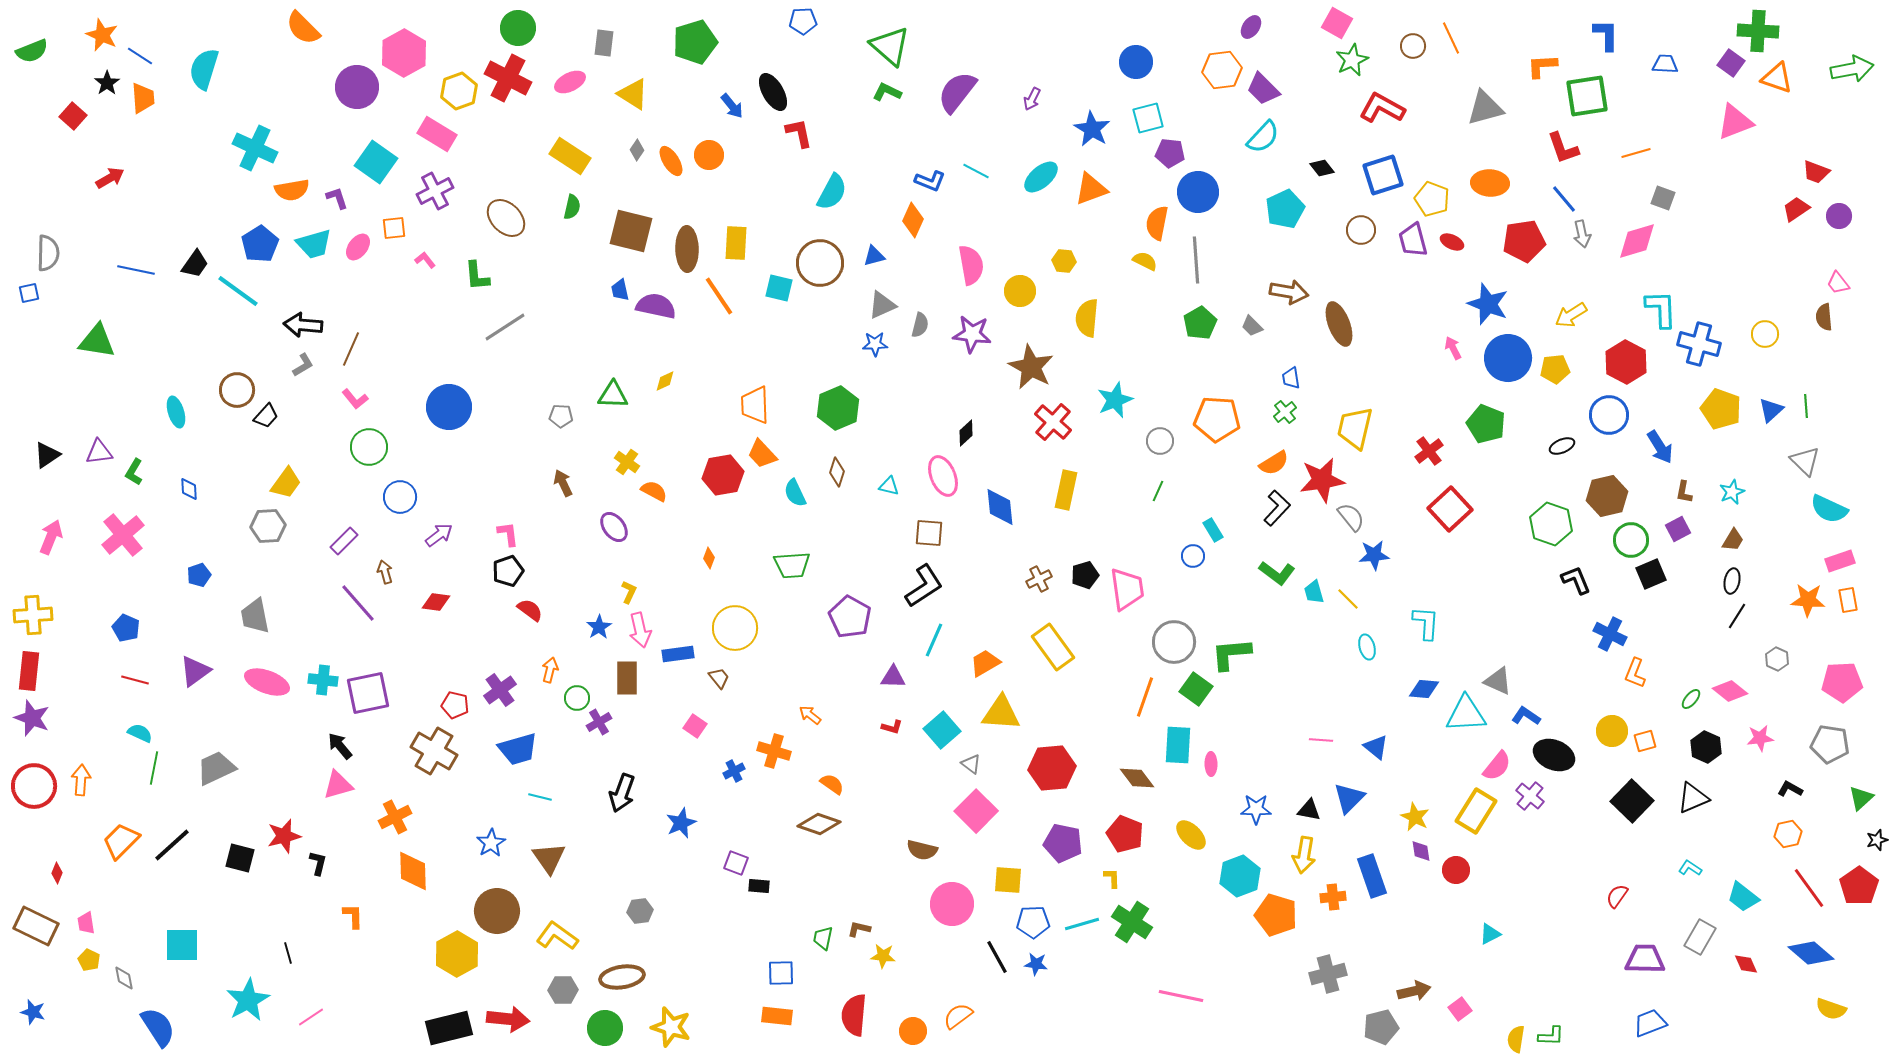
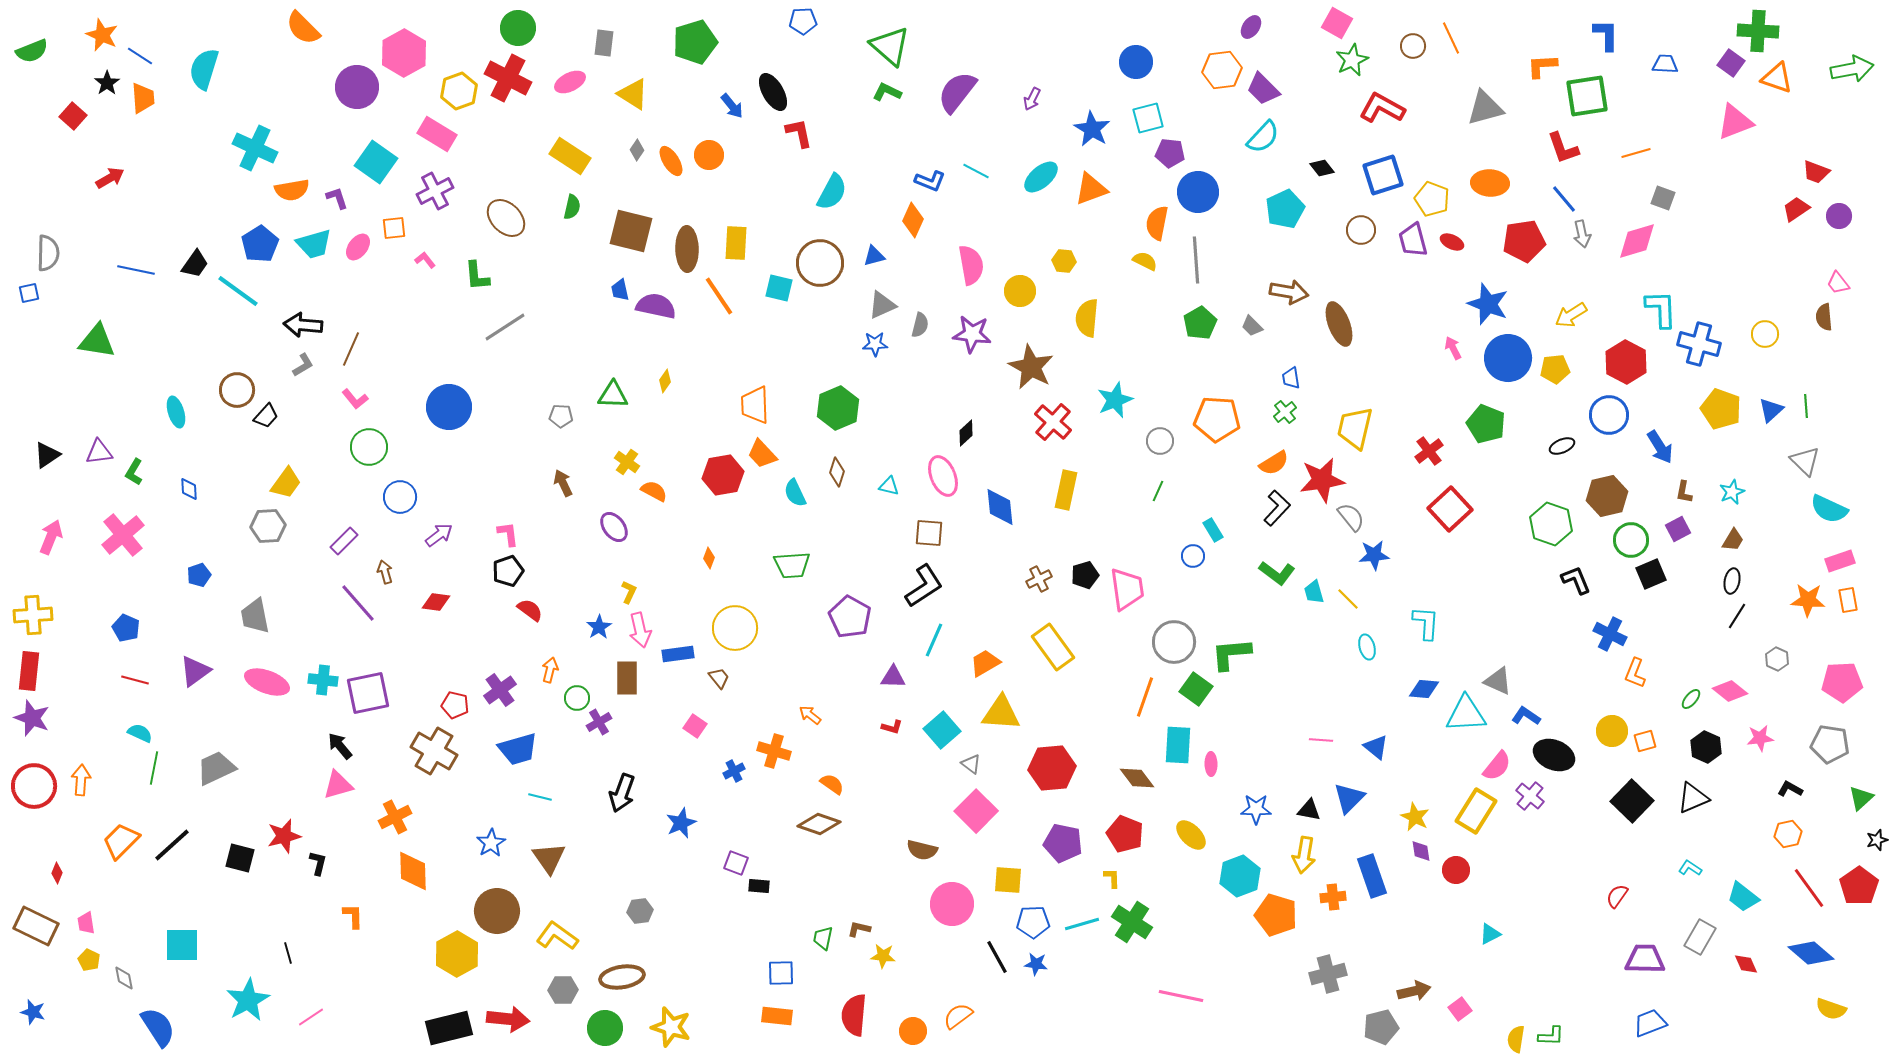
yellow diamond at (665, 381): rotated 30 degrees counterclockwise
